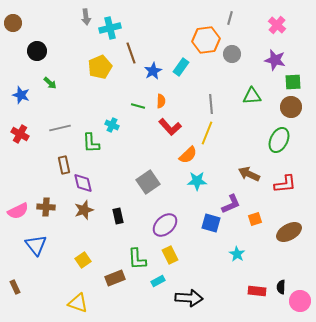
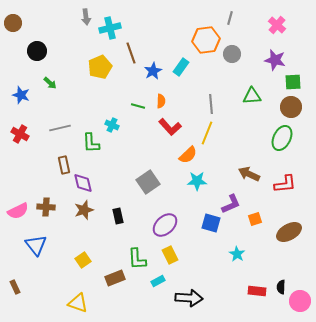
green ellipse at (279, 140): moved 3 px right, 2 px up
